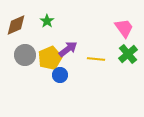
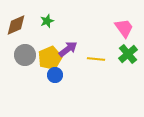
green star: rotated 16 degrees clockwise
blue circle: moved 5 px left
